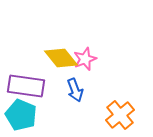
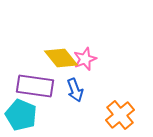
purple rectangle: moved 9 px right
